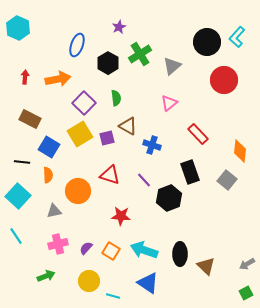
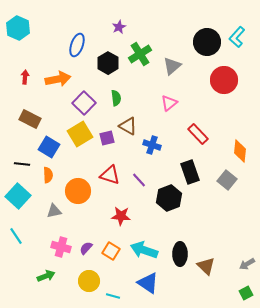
black line at (22, 162): moved 2 px down
purple line at (144, 180): moved 5 px left
pink cross at (58, 244): moved 3 px right, 3 px down; rotated 30 degrees clockwise
